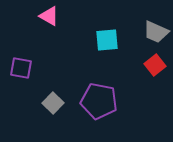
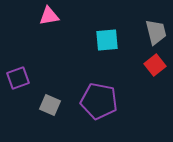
pink triangle: rotated 40 degrees counterclockwise
gray trapezoid: rotated 128 degrees counterclockwise
purple square: moved 3 px left, 10 px down; rotated 30 degrees counterclockwise
gray square: moved 3 px left, 2 px down; rotated 20 degrees counterclockwise
